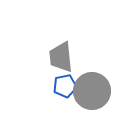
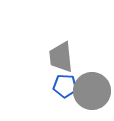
blue pentagon: rotated 15 degrees clockwise
